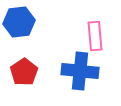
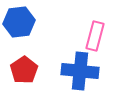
pink rectangle: rotated 20 degrees clockwise
red pentagon: moved 2 px up
